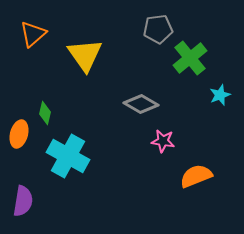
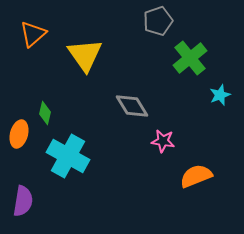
gray pentagon: moved 8 px up; rotated 12 degrees counterclockwise
gray diamond: moved 9 px left, 2 px down; rotated 28 degrees clockwise
